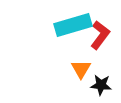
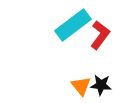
cyan rectangle: rotated 21 degrees counterclockwise
orange triangle: moved 17 px down; rotated 10 degrees counterclockwise
